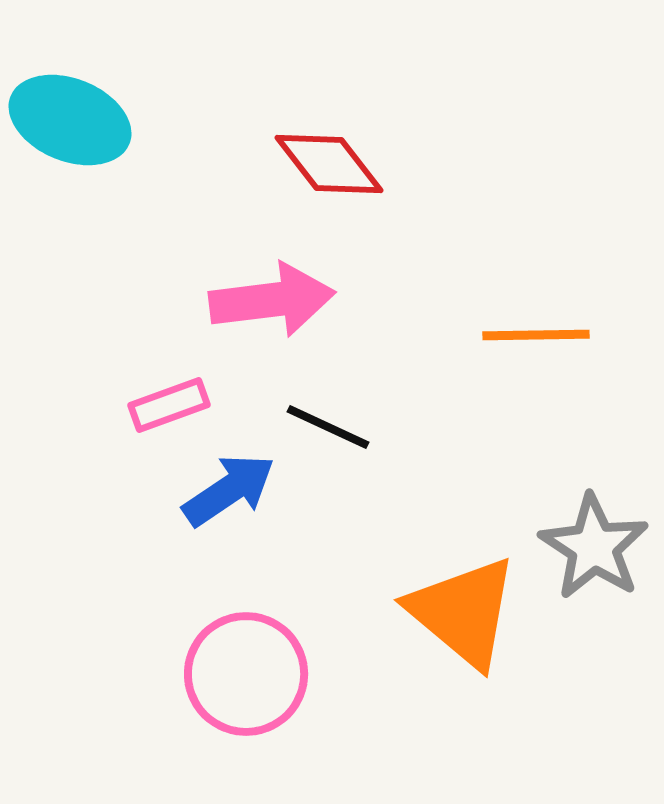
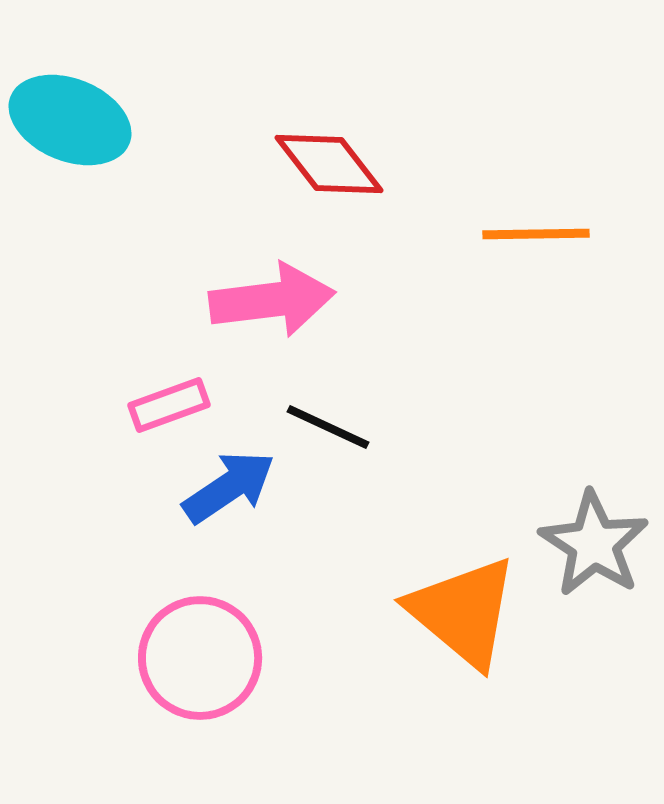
orange line: moved 101 px up
blue arrow: moved 3 px up
gray star: moved 3 px up
pink circle: moved 46 px left, 16 px up
